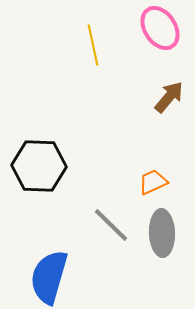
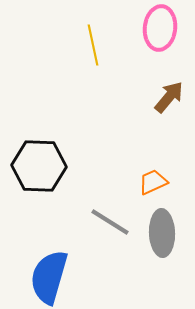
pink ellipse: rotated 39 degrees clockwise
gray line: moved 1 px left, 3 px up; rotated 12 degrees counterclockwise
